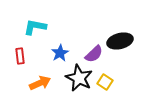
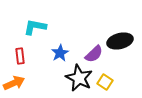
orange arrow: moved 26 px left
